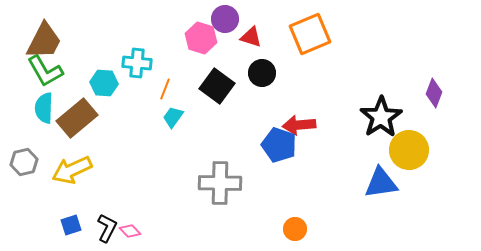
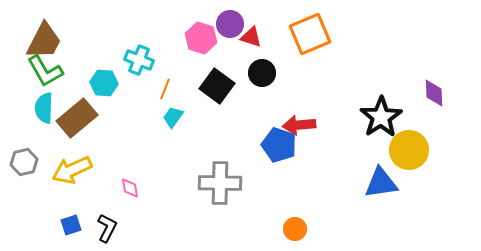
purple circle: moved 5 px right, 5 px down
cyan cross: moved 2 px right, 3 px up; rotated 16 degrees clockwise
purple diamond: rotated 24 degrees counterclockwise
pink diamond: moved 43 px up; rotated 35 degrees clockwise
